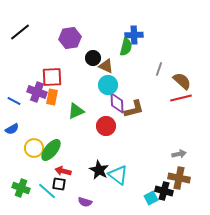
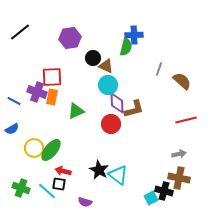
red line: moved 5 px right, 22 px down
red circle: moved 5 px right, 2 px up
